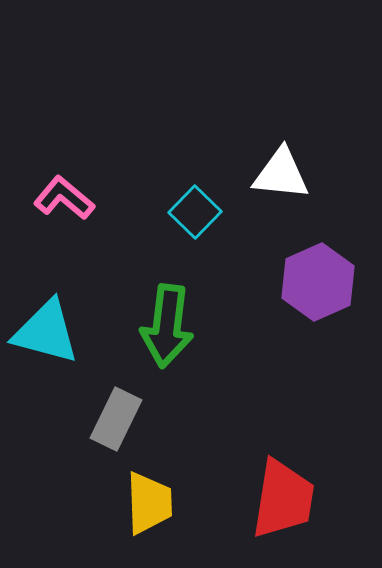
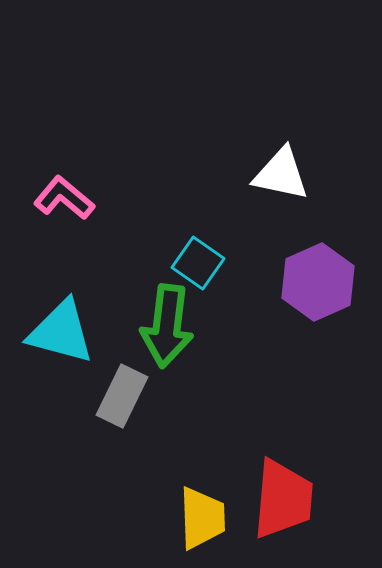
white triangle: rotated 6 degrees clockwise
cyan square: moved 3 px right, 51 px down; rotated 9 degrees counterclockwise
cyan triangle: moved 15 px right
gray rectangle: moved 6 px right, 23 px up
red trapezoid: rotated 4 degrees counterclockwise
yellow trapezoid: moved 53 px right, 15 px down
